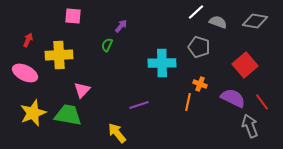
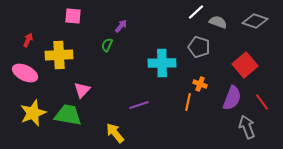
gray diamond: rotated 10 degrees clockwise
purple semicircle: moved 1 px left; rotated 85 degrees clockwise
gray arrow: moved 3 px left, 1 px down
yellow arrow: moved 2 px left
